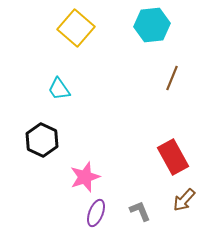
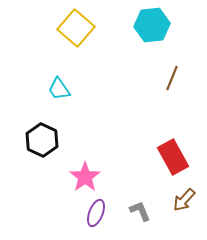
pink star: rotated 16 degrees counterclockwise
